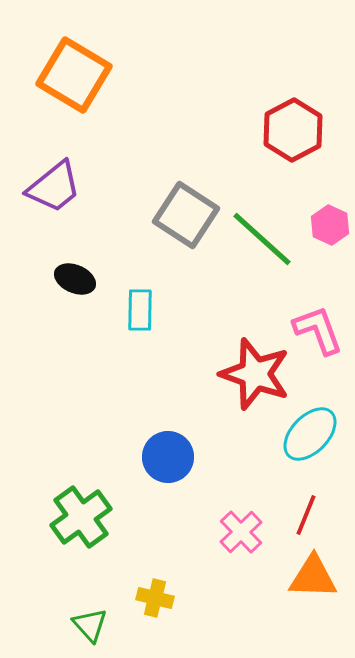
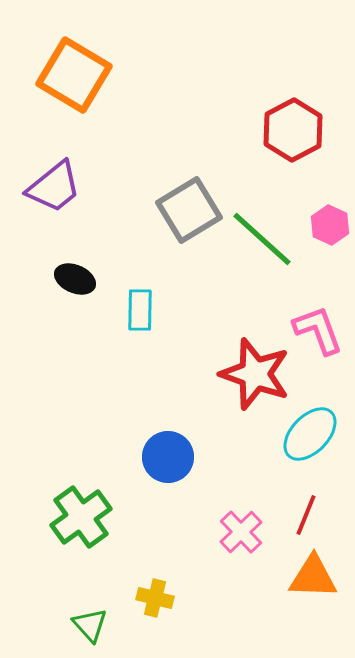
gray square: moved 3 px right, 5 px up; rotated 26 degrees clockwise
